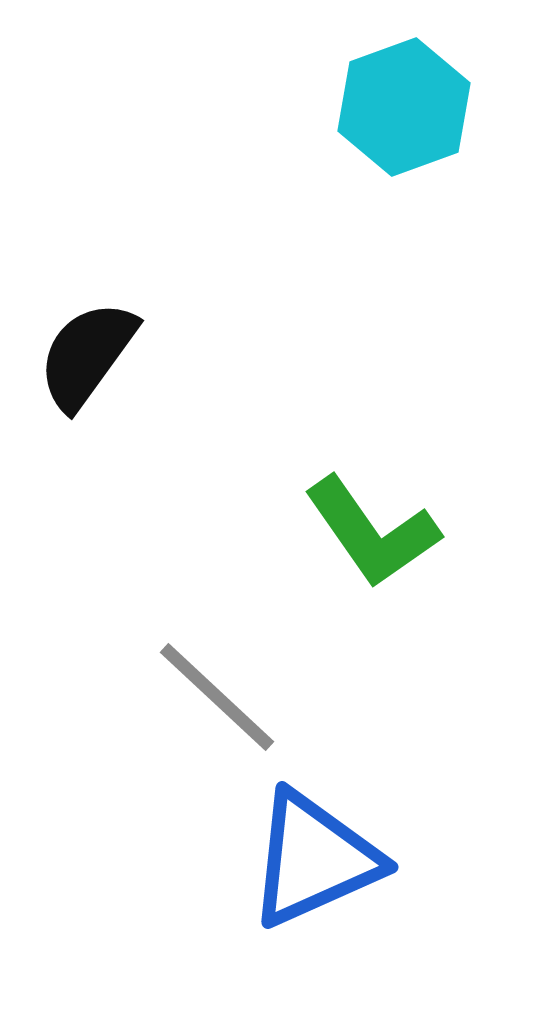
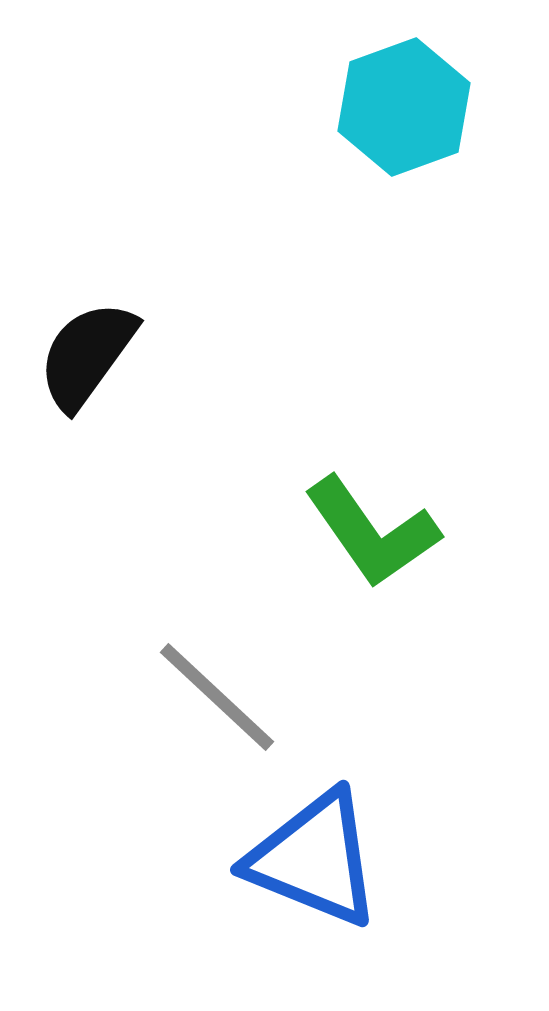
blue triangle: rotated 46 degrees clockwise
